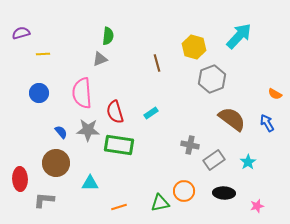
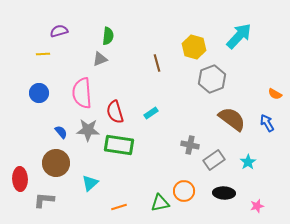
purple semicircle: moved 38 px right, 2 px up
cyan triangle: rotated 42 degrees counterclockwise
